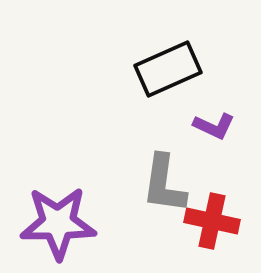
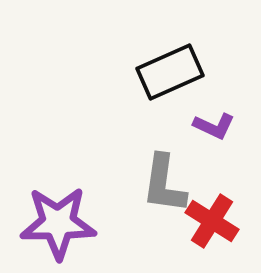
black rectangle: moved 2 px right, 3 px down
red cross: rotated 20 degrees clockwise
